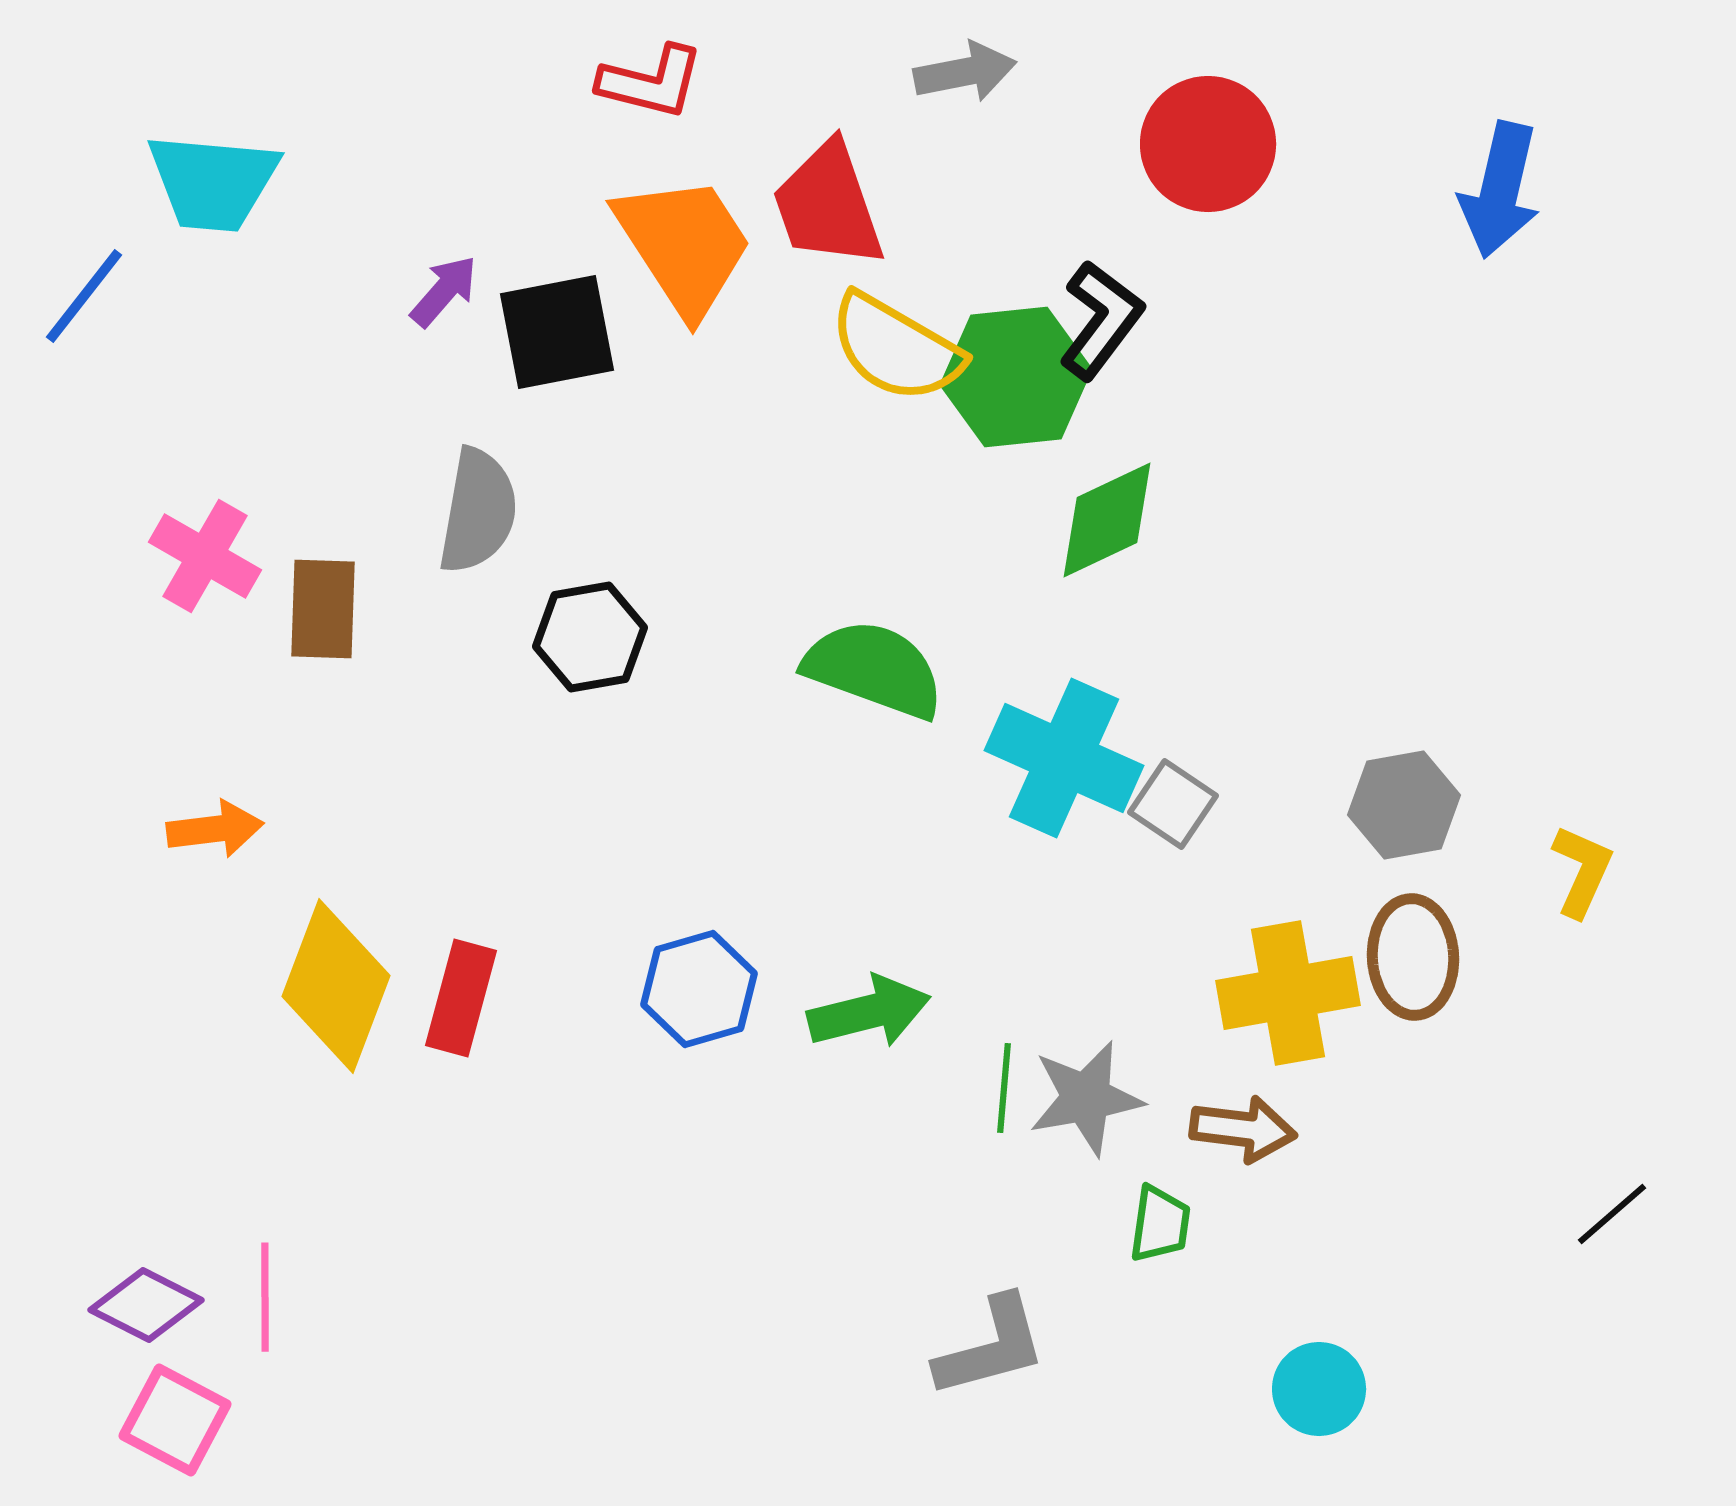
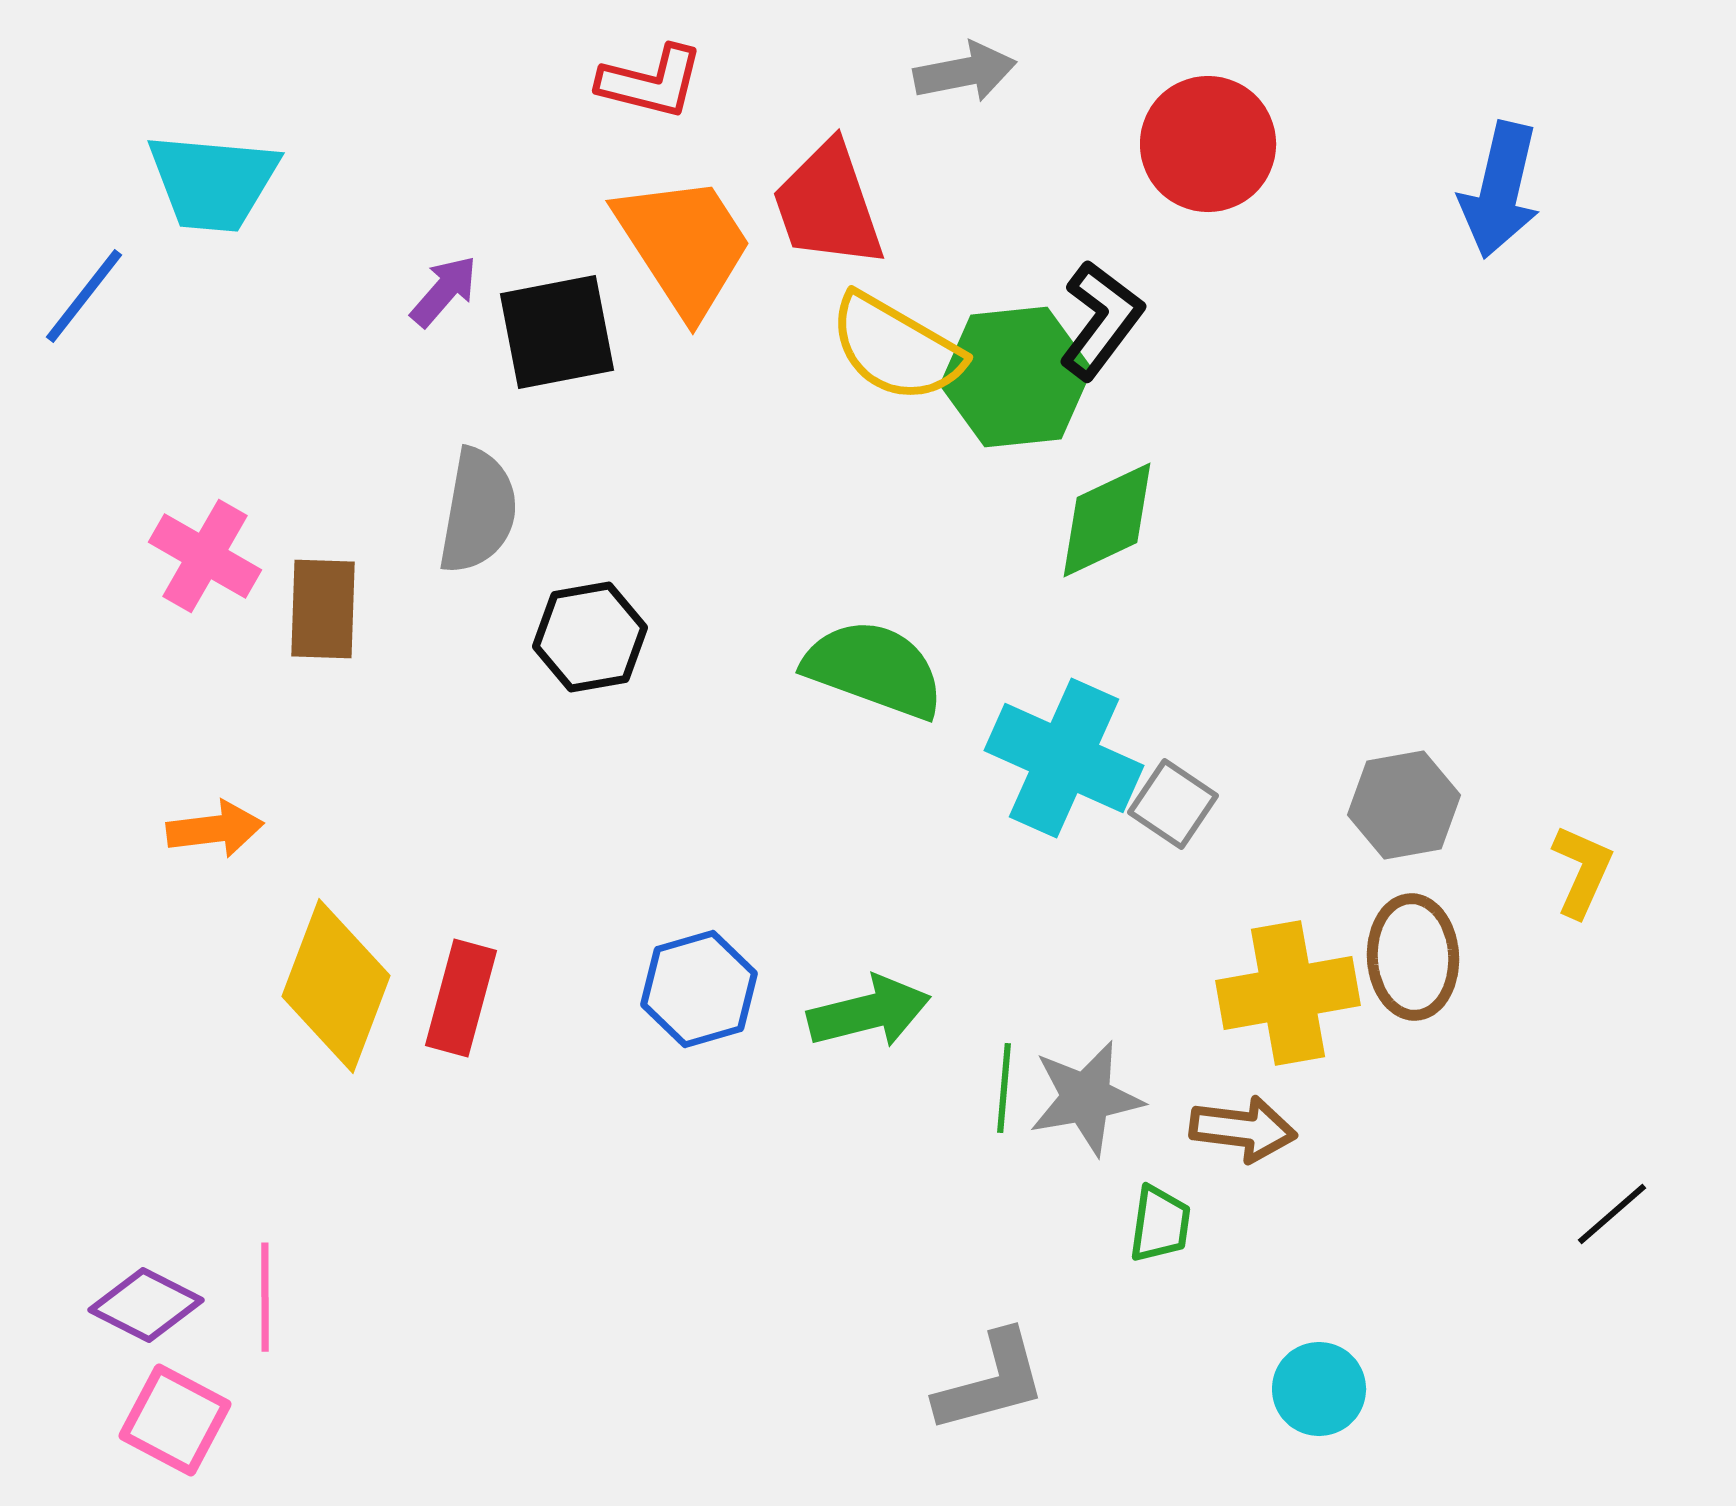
gray L-shape: moved 35 px down
